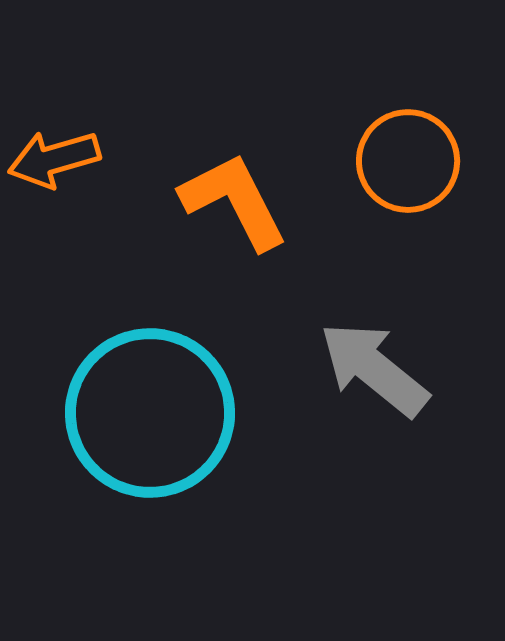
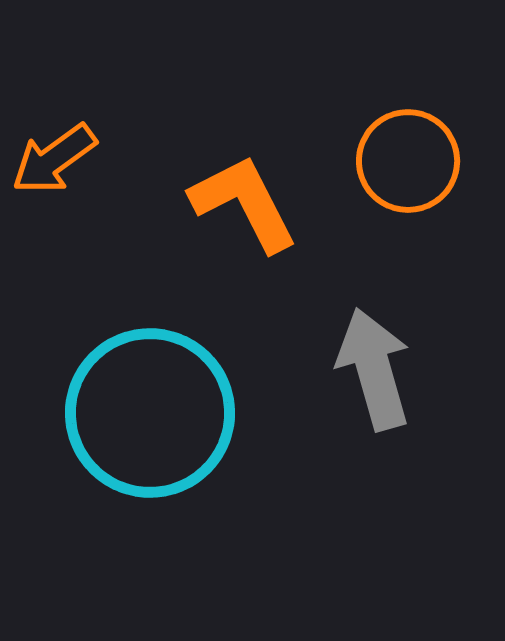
orange arrow: rotated 20 degrees counterclockwise
orange L-shape: moved 10 px right, 2 px down
gray arrow: rotated 35 degrees clockwise
